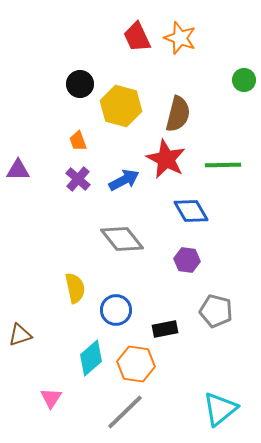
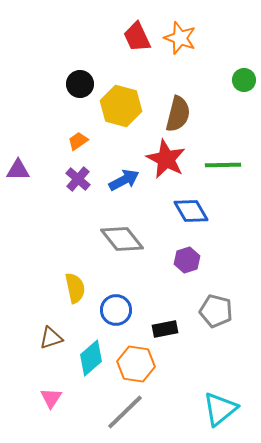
orange trapezoid: rotated 75 degrees clockwise
purple hexagon: rotated 25 degrees counterclockwise
brown triangle: moved 31 px right, 3 px down
